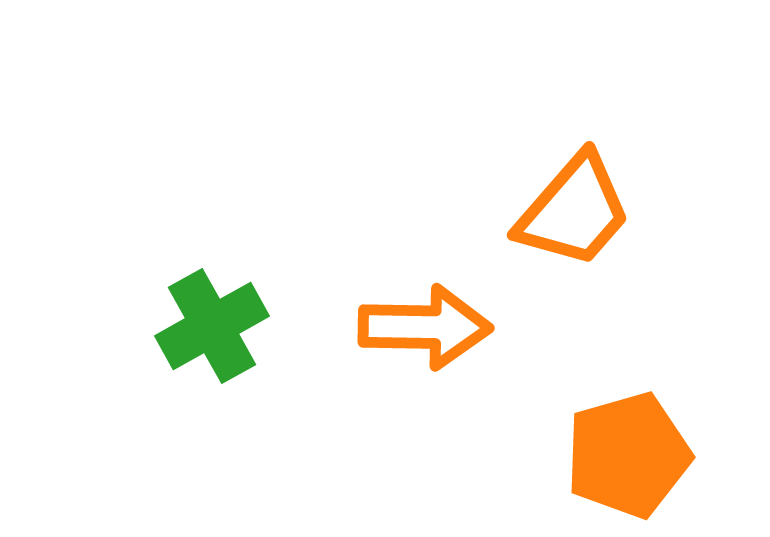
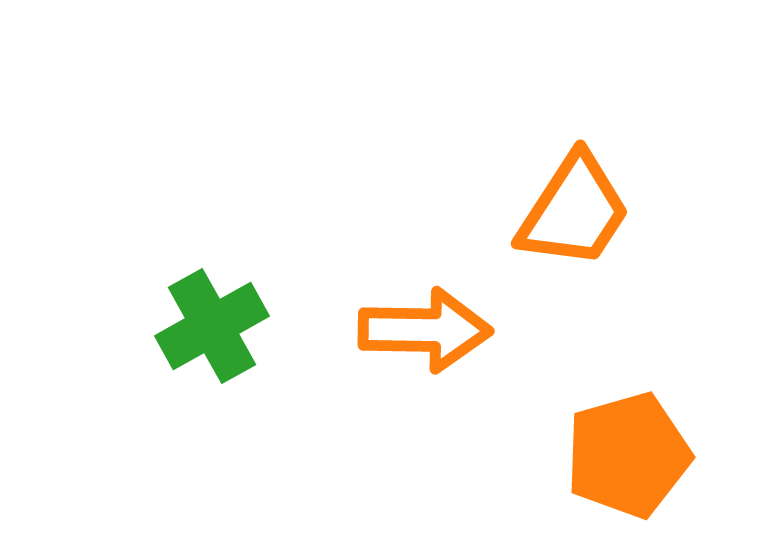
orange trapezoid: rotated 8 degrees counterclockwise
orange arrow: moved 3 px down
